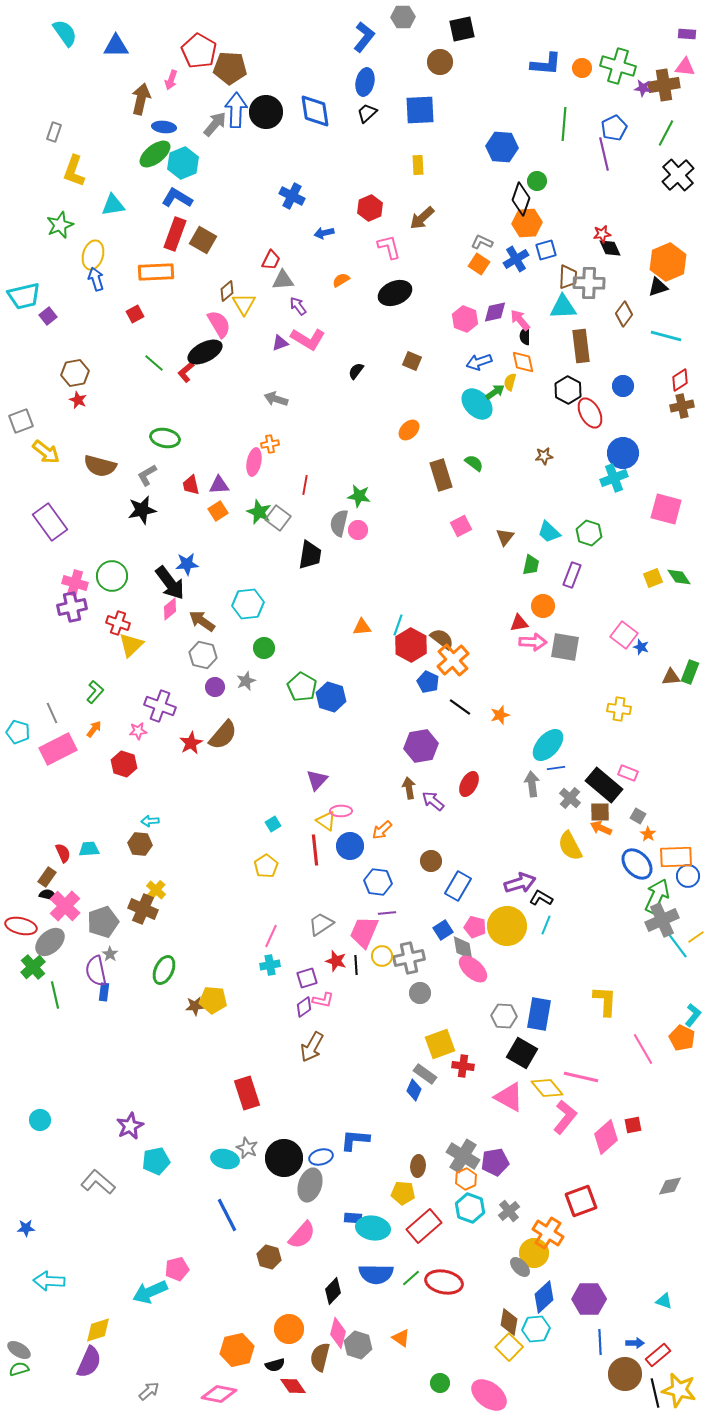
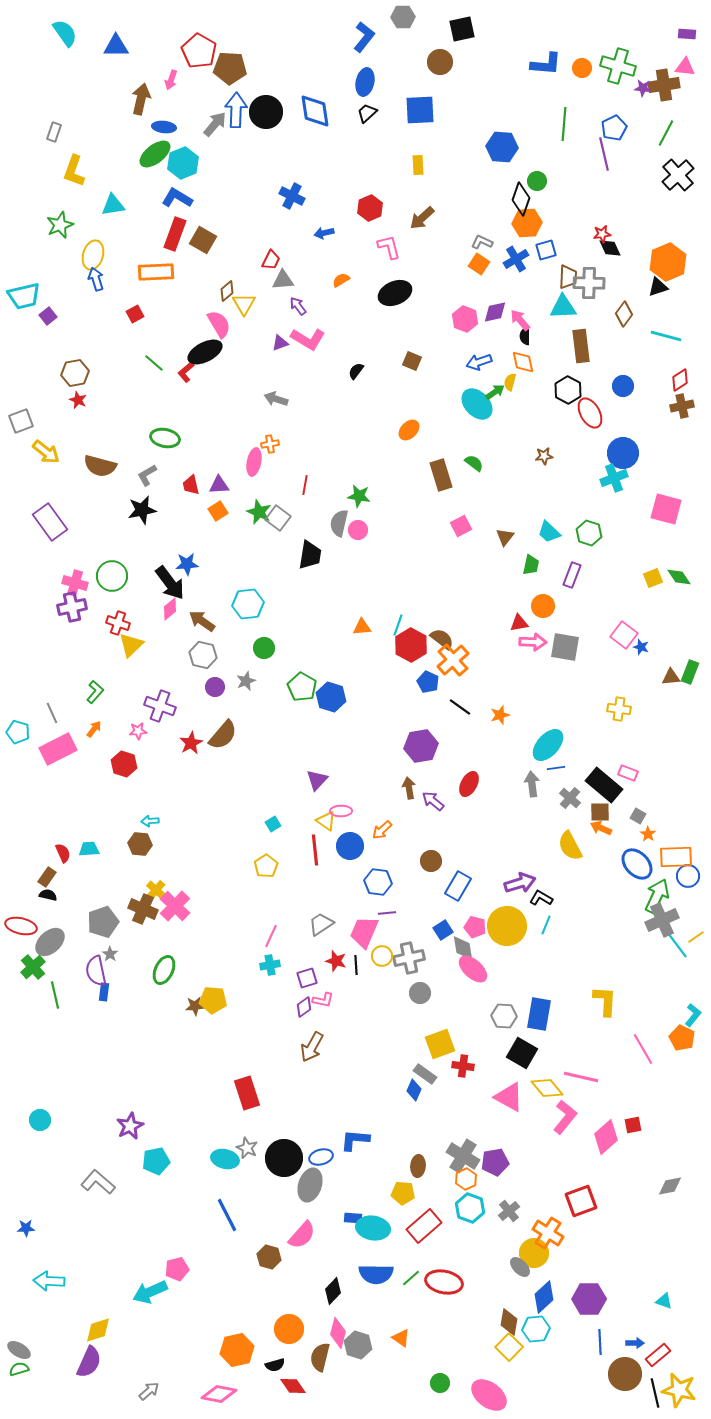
pink cross at (65, 906): moved 110 px right
